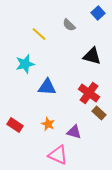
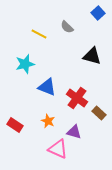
gray semicircle: moved 2 px left, 2 px down
yellow line: rotated 14 degrees counterclockwise
blue triangle: rotated 18 degrees clockwise
red cross: moved 12 px left, 5 px down
orange star: moved 3 px up
pink triangle: moved 6 px up
